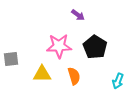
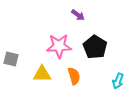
gray square: rotated 21 degrees clockwise
